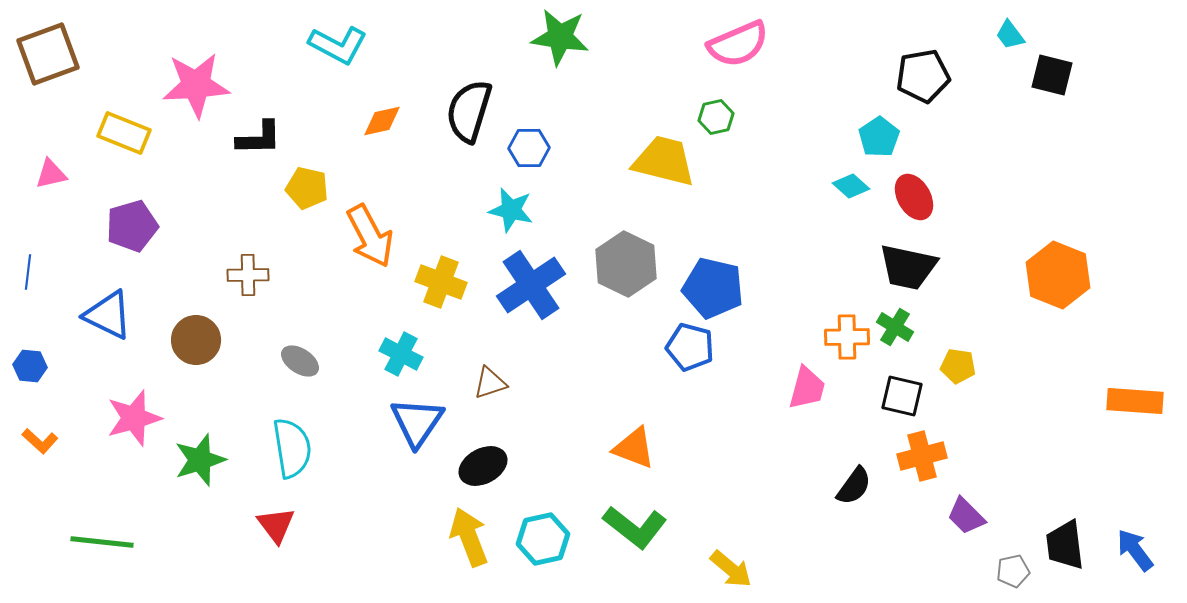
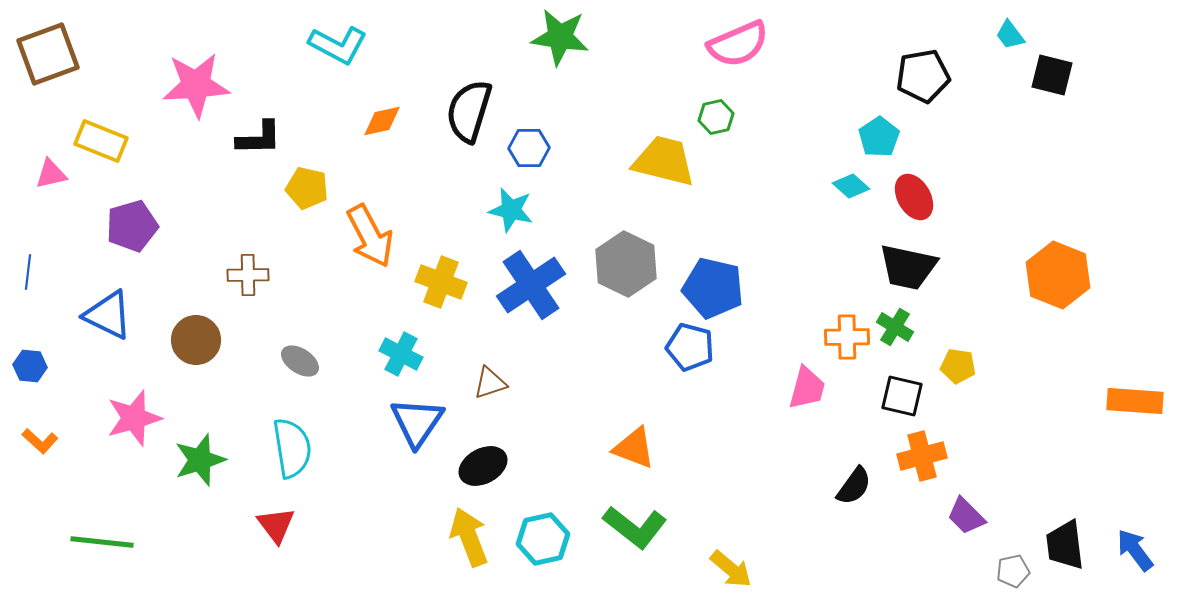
yellow rectangle at (124, 133): moved 23 px left, 8 px down
